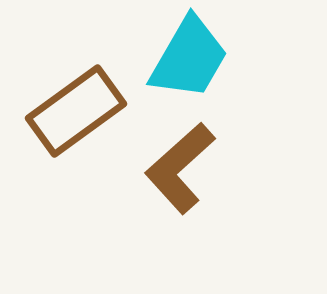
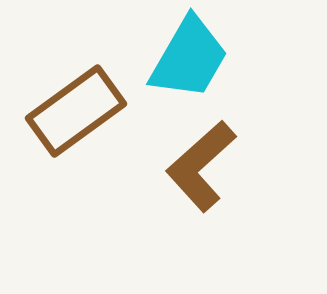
brown L-shape: moved 21 px right, 2 px up
